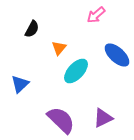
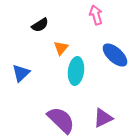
pink arrow: rotated 114 degrees clockwise
black semicircle: moved 8 px right, 4 px up; rotated 30 degrees clockwise
orange triangle: moved 2 px right
blue ellipse: moved 2 px left
cyan ellipse: rotated 36 degrees counterclockwise
blue triangle: moved 1 px right, 11 px up
